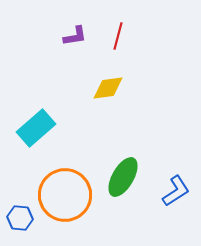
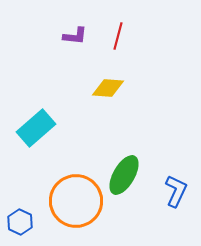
purple L-shape: rotated 15 degrees clockwise
yellow diamond: rotated 12 degrees clockwise
green ellipse: moved 1 px right, 2 px up
blue L-shape: rotated 32 degrees counterclockwise
orange circle: moved 11 px right, 6 px down
blue hexagon: moved 4 px down; rotated 20 degrees clockwise
